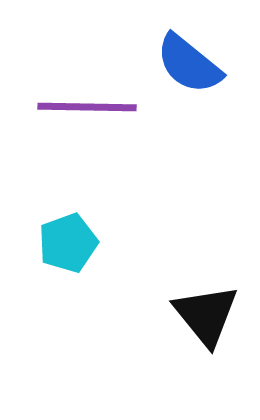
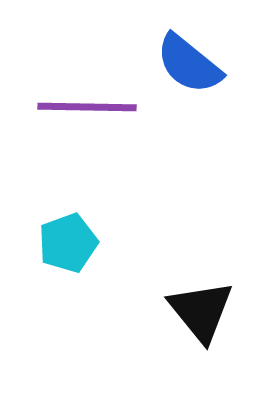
black triangle: moved 5 px left, 4 px up
